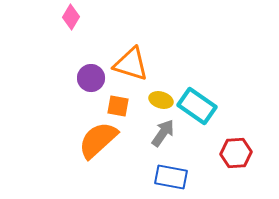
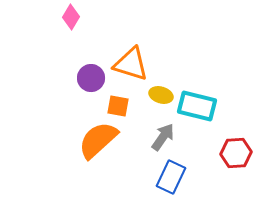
yellow ellipse: moved 5 px up
cyan rectangle: rotated 21 degrees counterclockwise
gray arrow: moved 4 px down
blue rectangle: rotated 76 degrees counterclockwise
